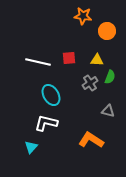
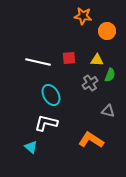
green semicircle: moved 2 px up
cyan triangle: rotated 32 degrees counterclockwise
